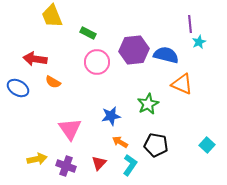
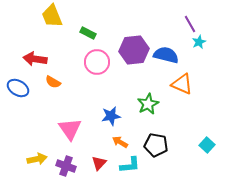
purple line: rotated 24 degrees counterclockwise
cyan L-shape: rotated 50 degrees clockwise
